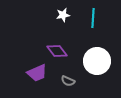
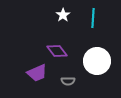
white star: rotated 24 degrees counterclockwise
gray semicircle: rotated 24 degrees counterclockwise
